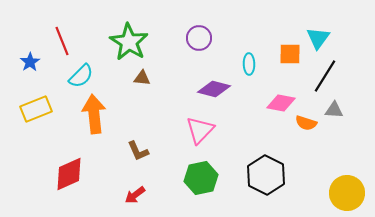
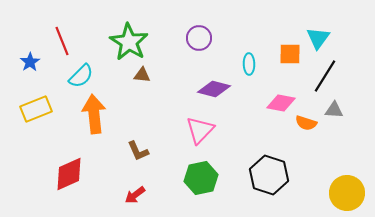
brown triangle: moved 3 px up
black hexagon: moved 3 px right; rotated 9 degrees counterclockwise
